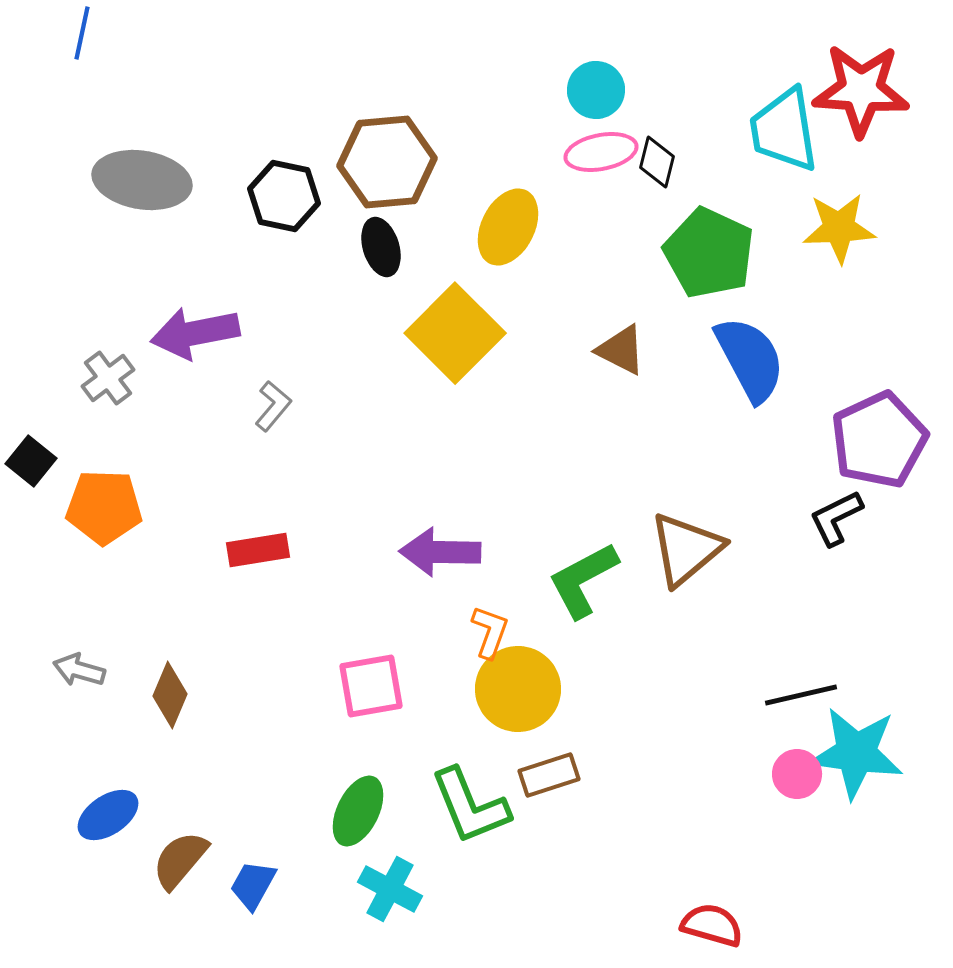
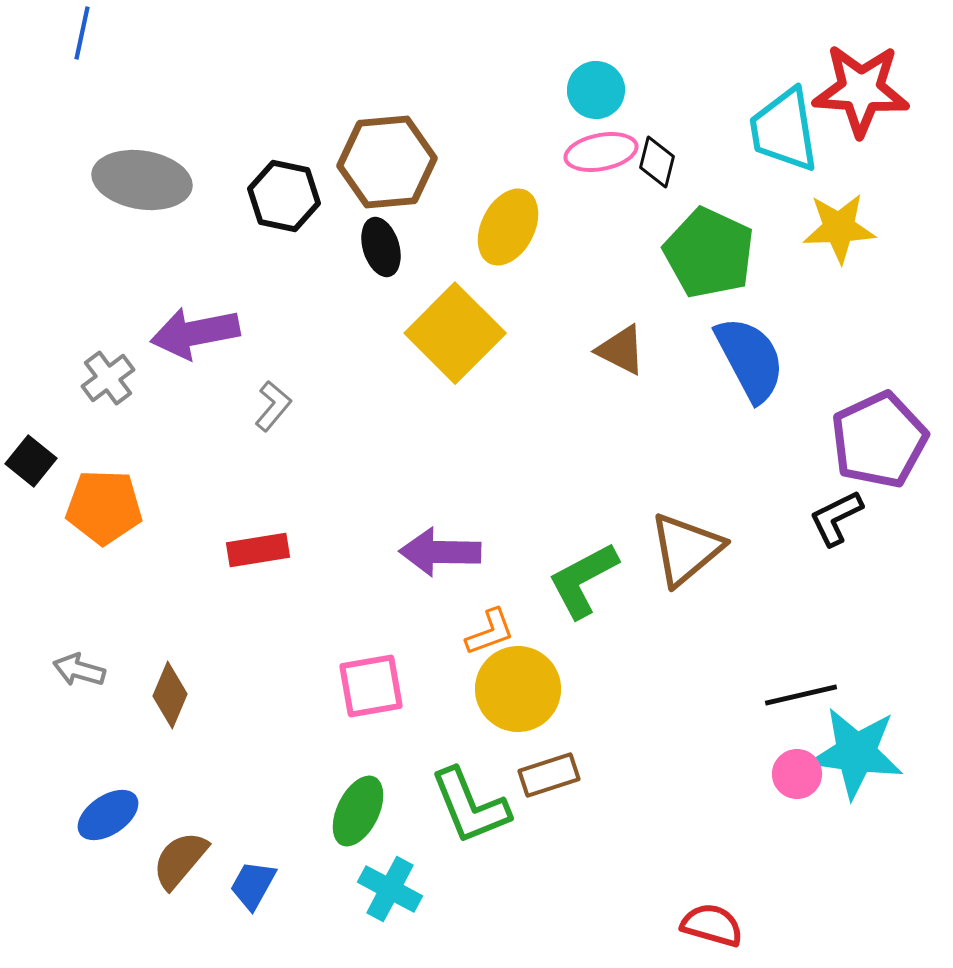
orange L-shape at (490, 632): rotated 50 degrees clockwise
